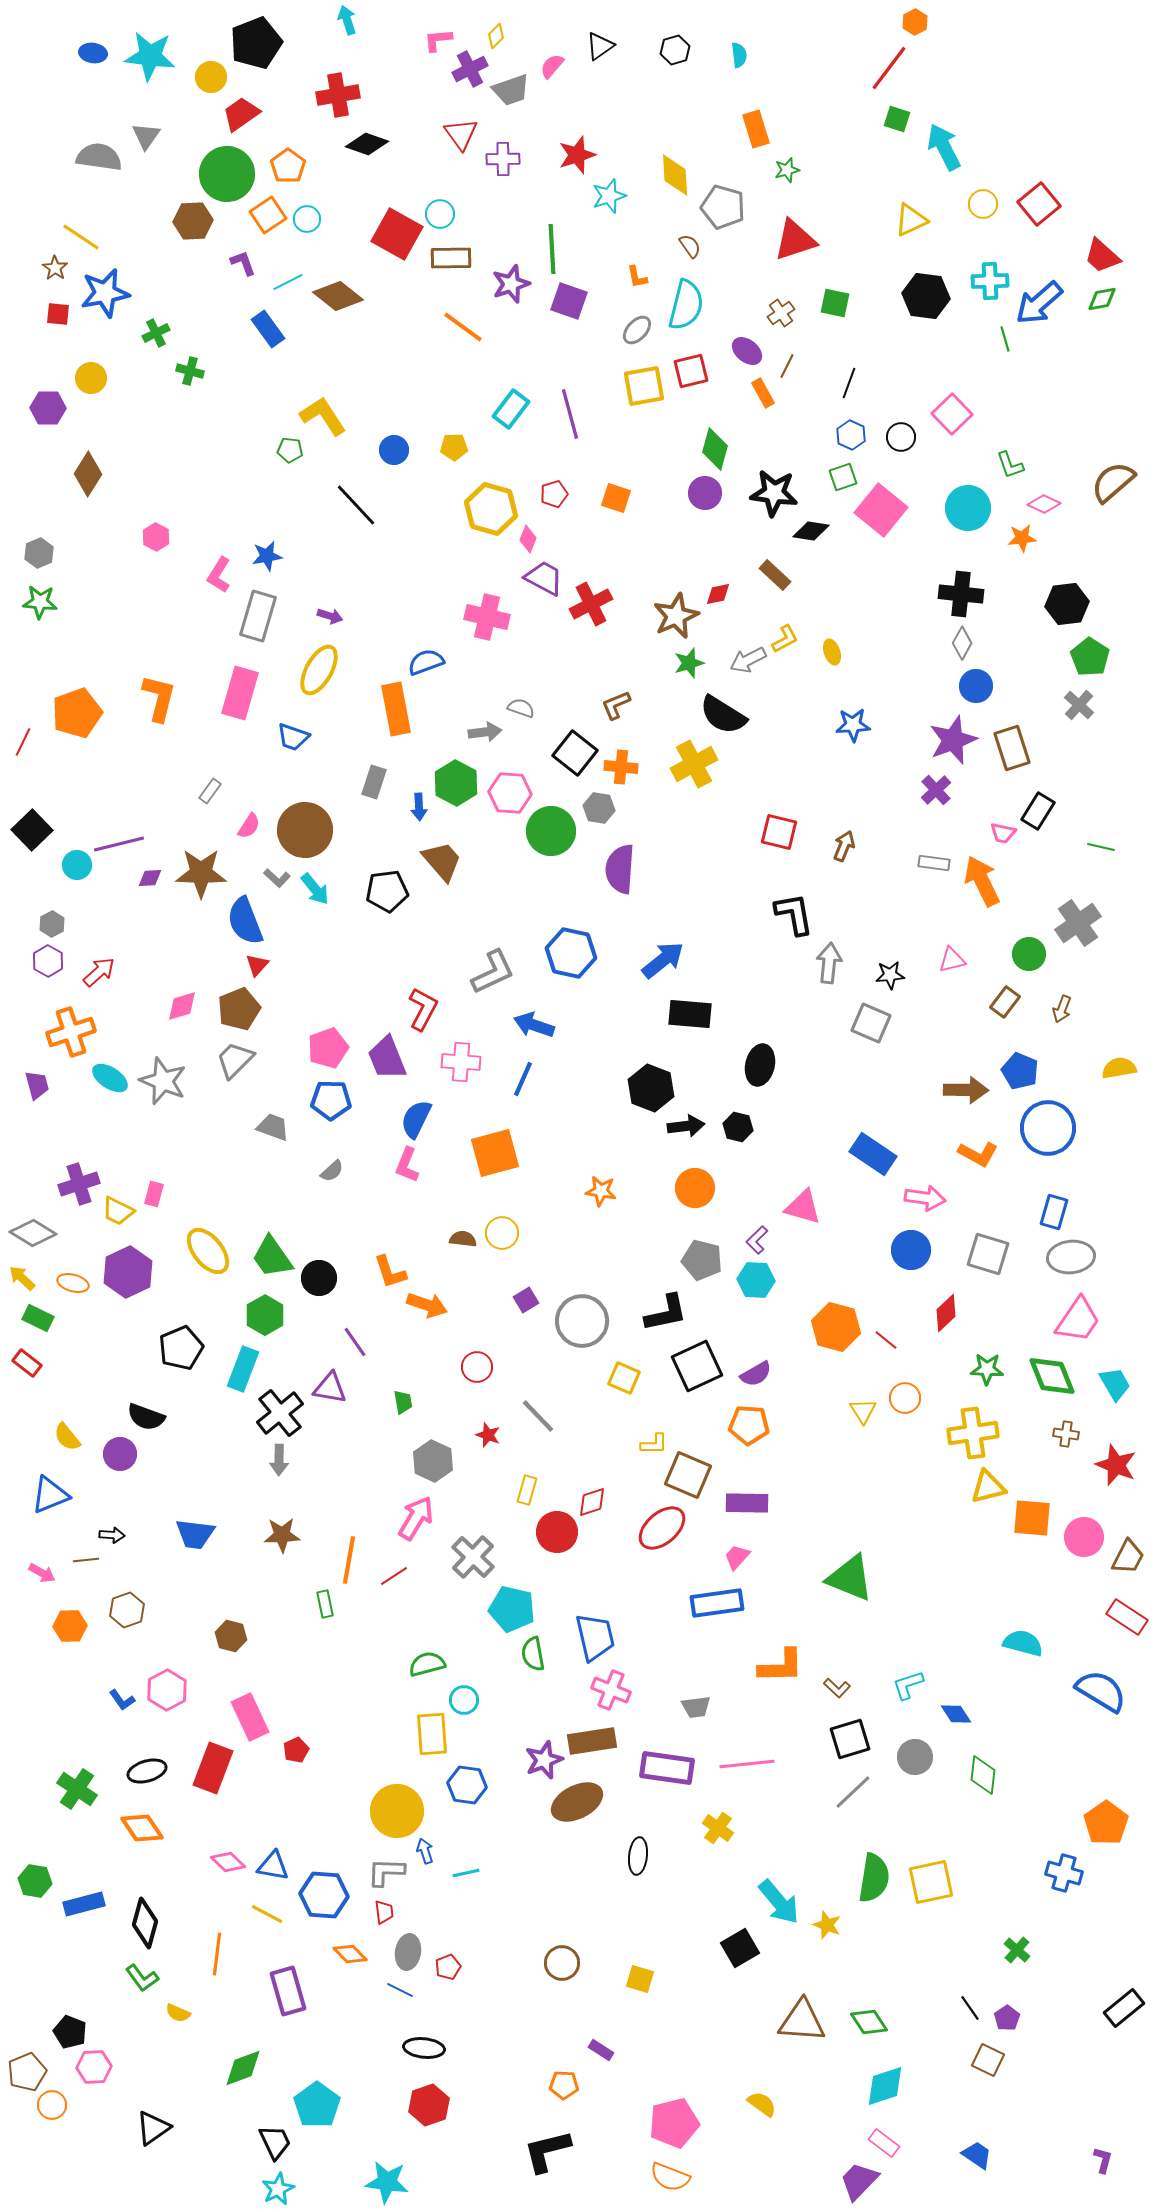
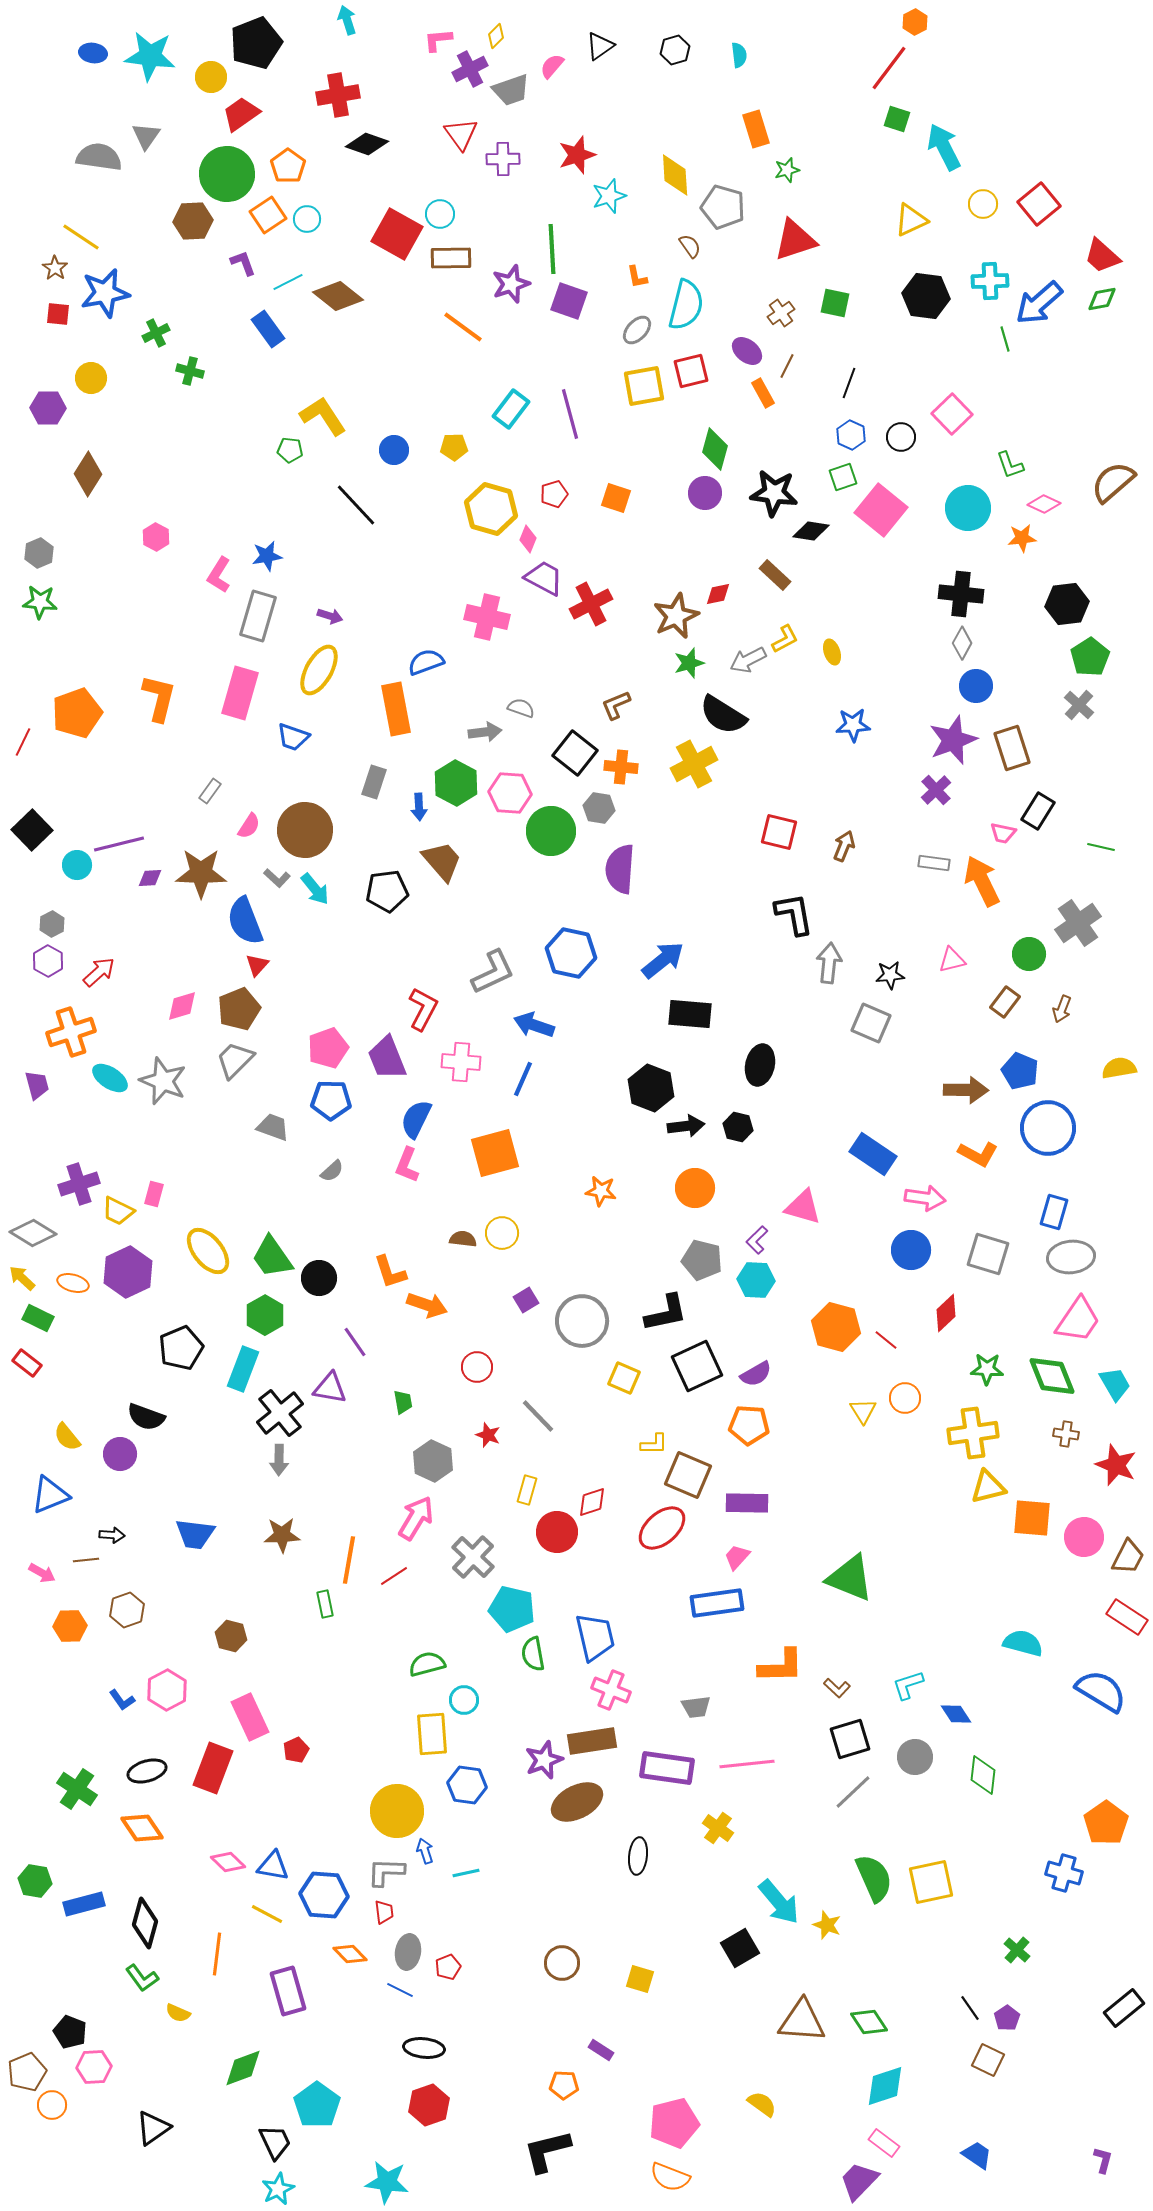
green pentagon at (1090, 657): rotated 6 degrees clockwise
green semicircle at (874, 1878): rotated 33 degrees counterclockwise
